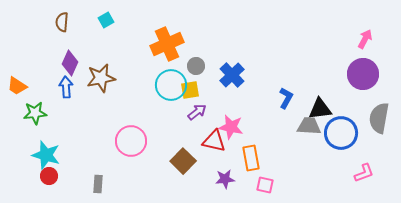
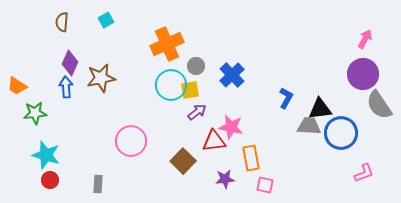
gray semicircle: moved 13 px up; rotated 44 degrees counterclockwise
red triangle: rotated 20 degrees counterclockwise
red circle: moved 1 px right, 4 px down
